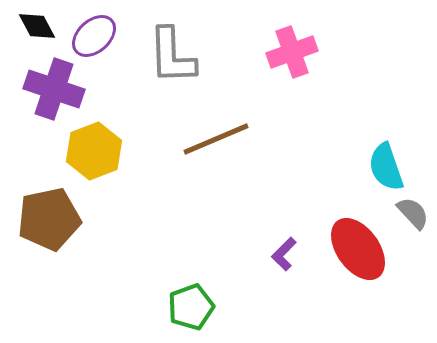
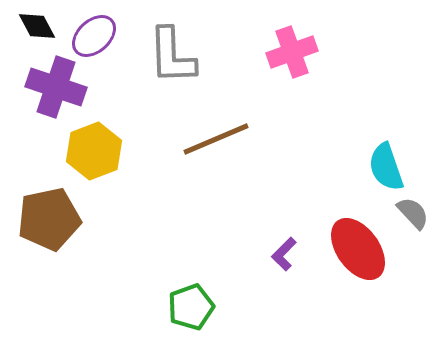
purple cross: moved 2 px right, 2 px up
